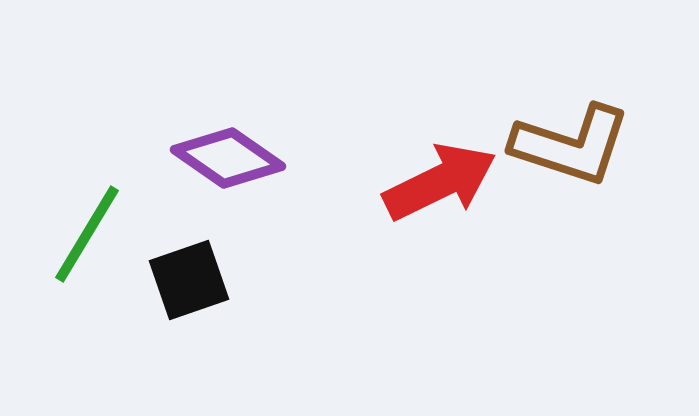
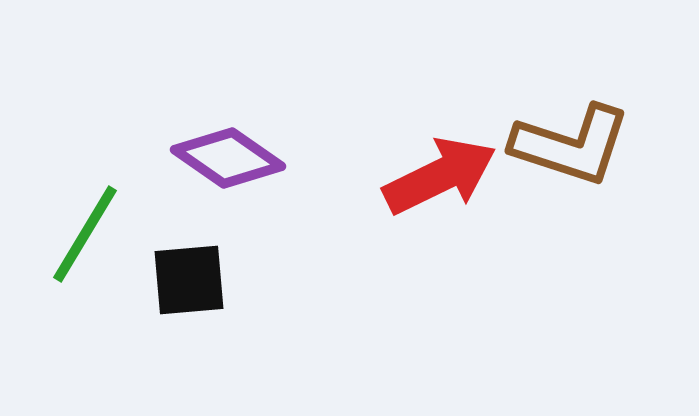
red arrow: moved 6 px up
green line: moved 2 px left
black square: rotated 14 degrees clockwise
